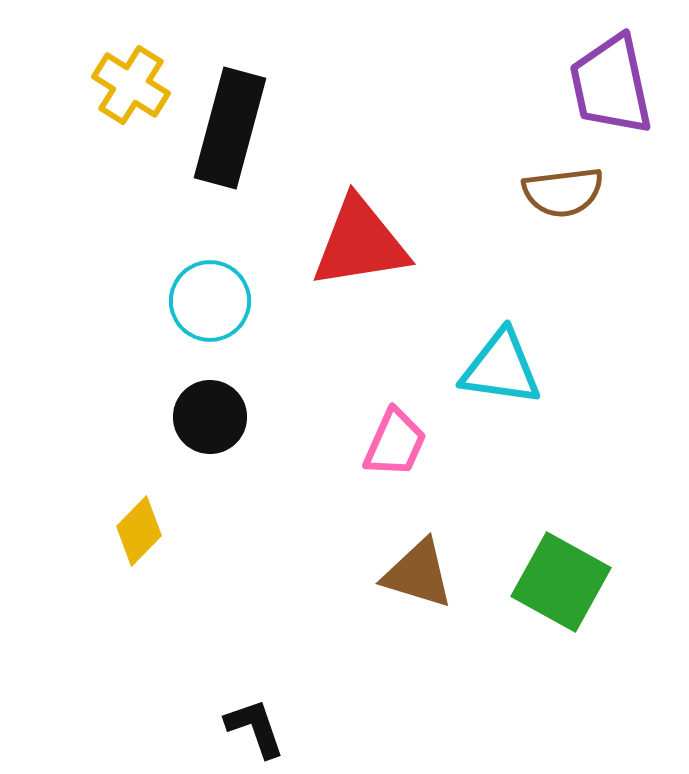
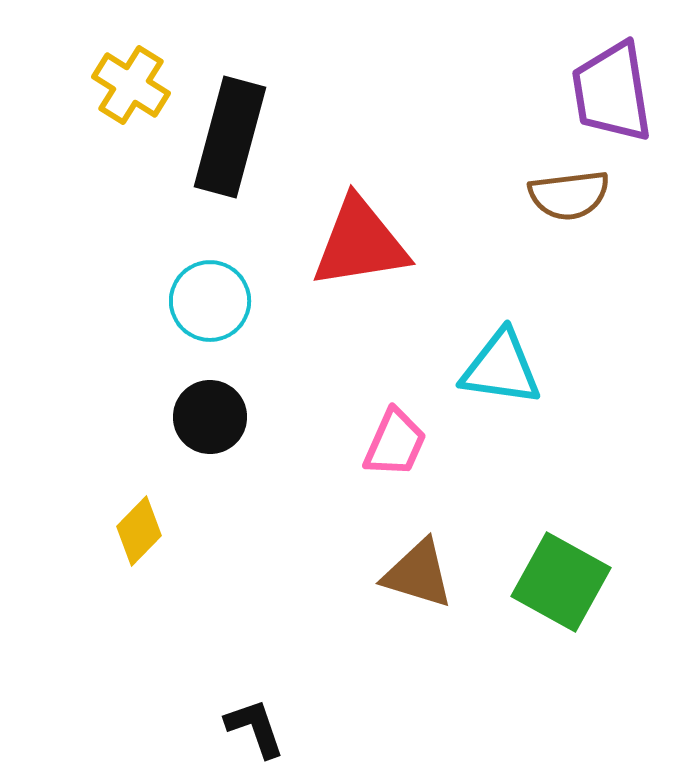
purple trapezoid: moved 1 px right, 7 px down; rotated 3 degrees clockwise
black rectangle: moved 9 px down
brown semicircle: moved 6 px right, 3 px down
